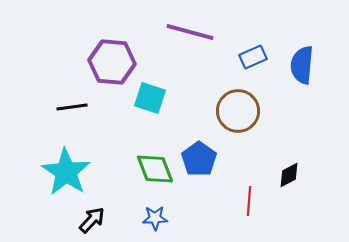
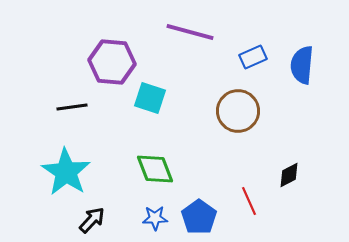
blue pentagon: moved 58 px down
red line: rotated 28 degrees counterclockwise
